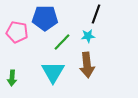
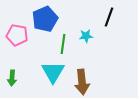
black line: moved 13 px right, 3 px down
blue pentagon: moved 1 px down; rotated 25 degrees counterclockwise
pink pentagon: moved 3 px down
cyan star: moved 2 px left
green line: moved 1 px right, 2 px down; rotated 36 degrees counterclockwise
brown arrow: moved 5 px left, 17 px down
